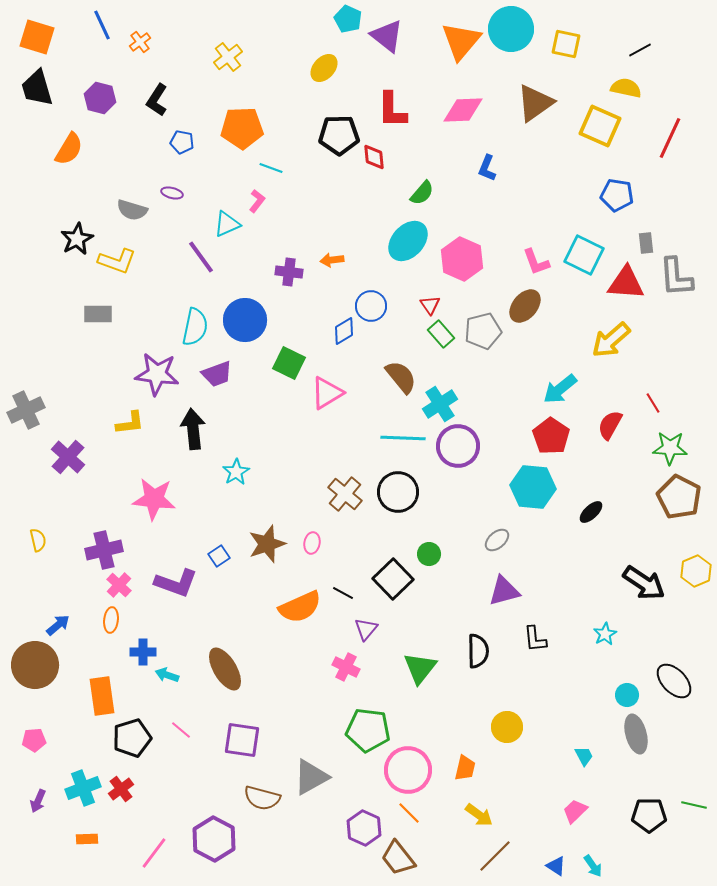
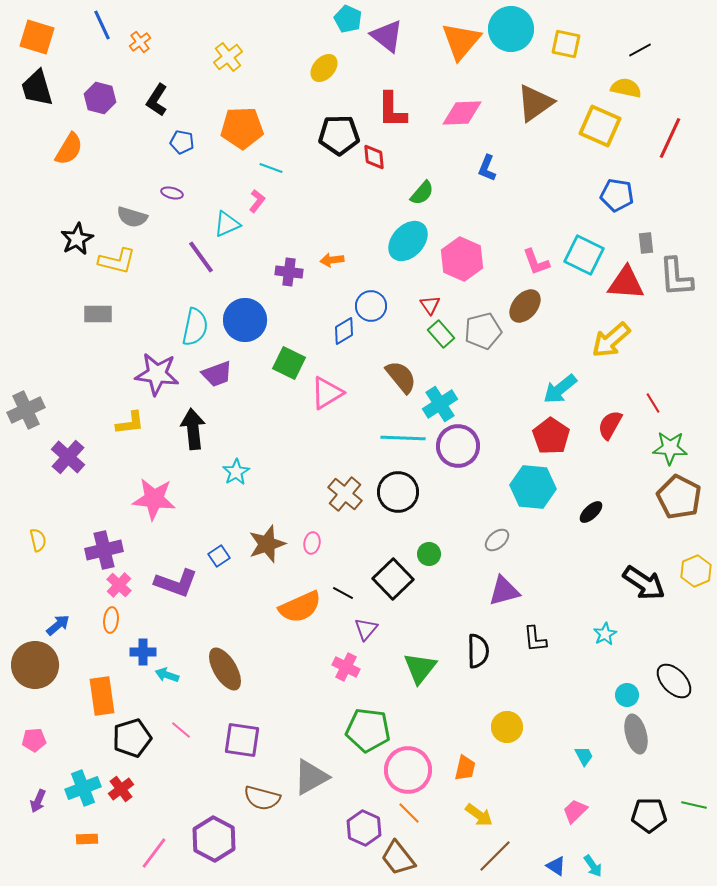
pink diamond at (463, 110): moved 1 px left, 3 px down
gray semicircle at (132, 210): moved 7 px down
yellow L-shape at (117, 261): rotated 6 degrees counterclockwise
